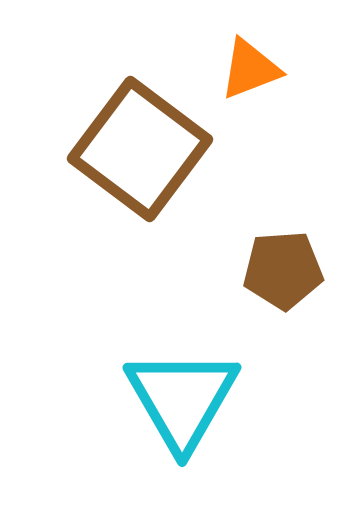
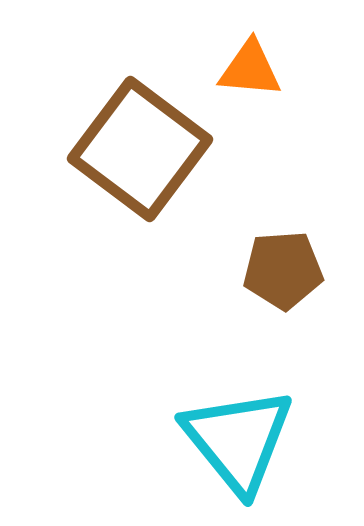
orange triangle: rotated 26 degrees clockwise
cyan triangle: moved 56 px right, 41 px down; rotated 9 degrees counterclockwise
